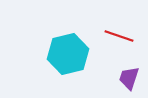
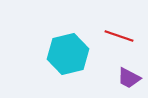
purple trapezoid: rotated 80 degrees counterclockwise
